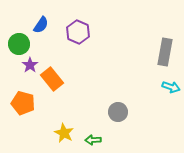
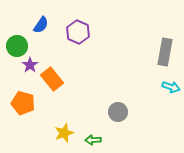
green circle: moved 2 px left, 2 px down
yellow star: rotated 24 degrees clockwise
